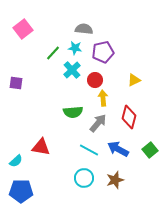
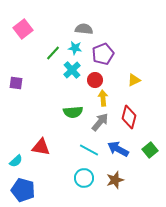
purple pentagon: moved 2 px down; rotated 10 degrees counterclockwise
gray arrow: moved 2 px right, 1 px up
blue pentagon: moved 2 px right, 1 px up; rotated 15 degrees clockwise
